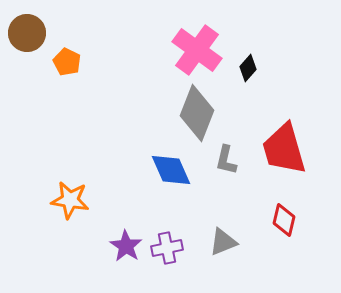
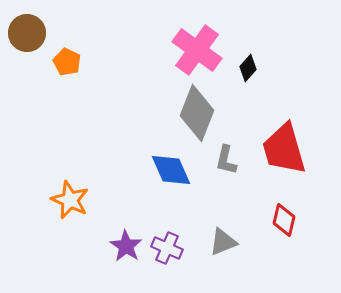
orange star: rotated 15 degrees clockwise
purple cross: rotated 36 degrees clockwise
